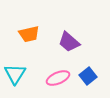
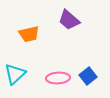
purple trapezoid: moved 22 px up
cyan triangle: rotated 15 degrees clockwise
pink ellipse: rotated 20 degrees clockwise
